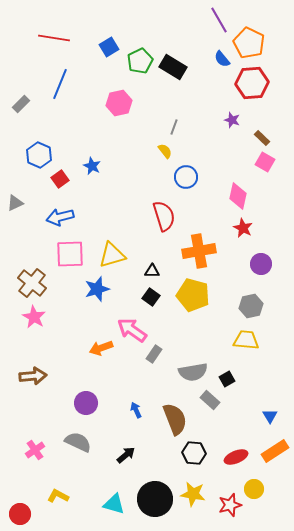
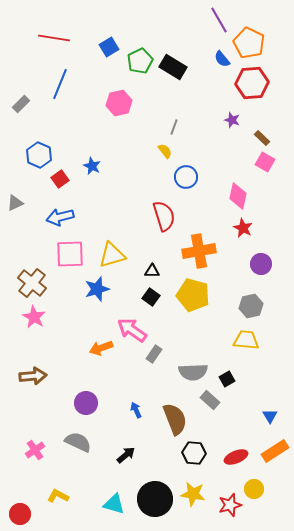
gray semicircle at (193, 372): rotated 8 degrees clockwise
